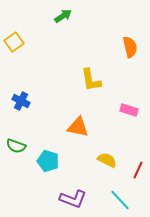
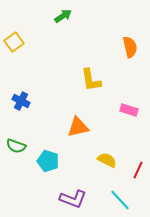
orange triangle: rotated 25 degrees counterclockwise
